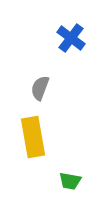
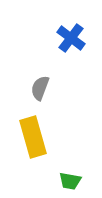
yellow rectangle: rotated 6 degrees counterclockwise
